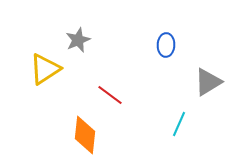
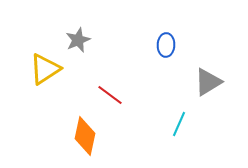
orange diamond: moved 1 px down; rotated 6 degrees clockwise
